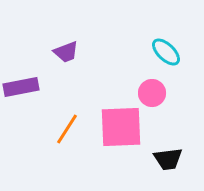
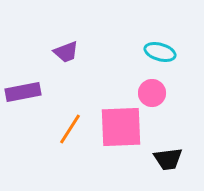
cyan ellipse: moved 6 px left; rotated 28 degrees counterclockwise
purple rectangle: moved 2 px right, 5 px down
orange line: moved 3 px right
